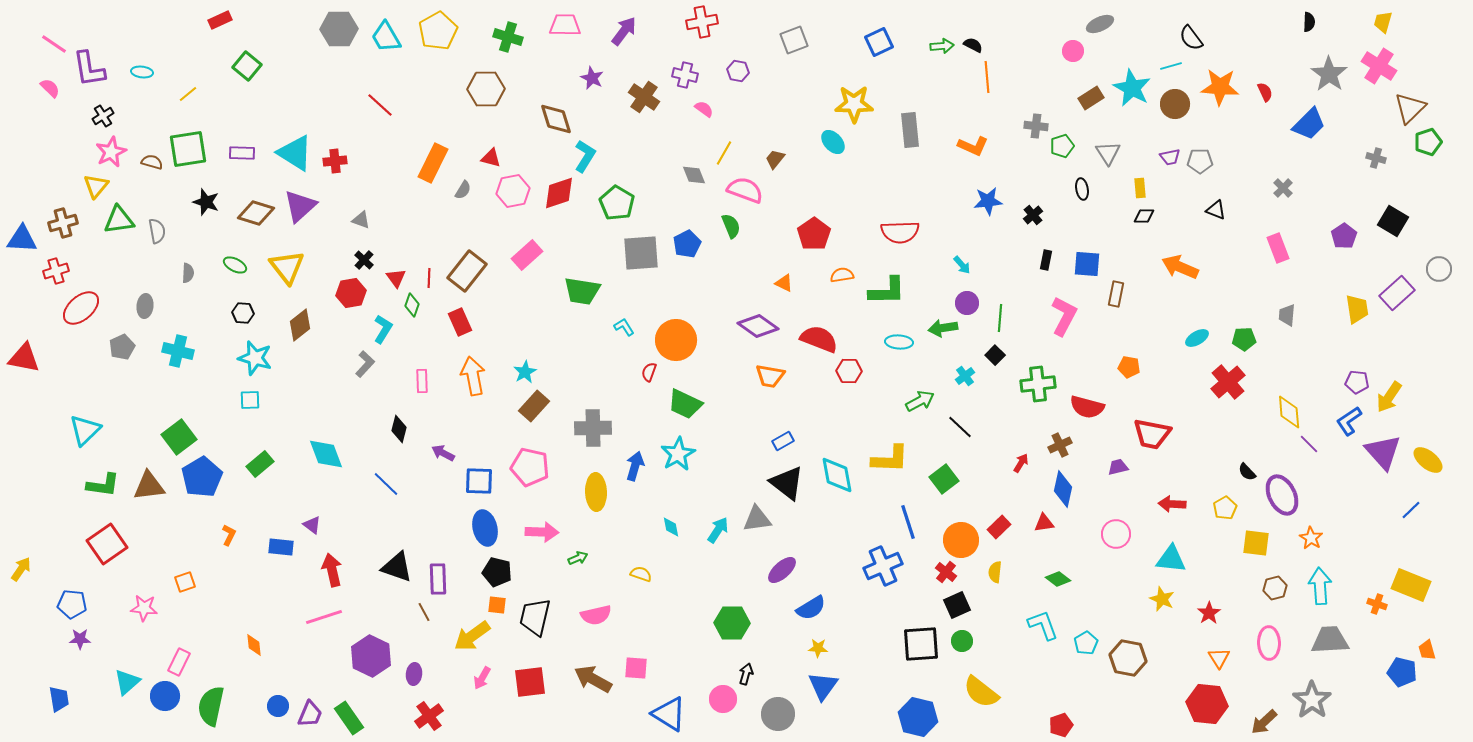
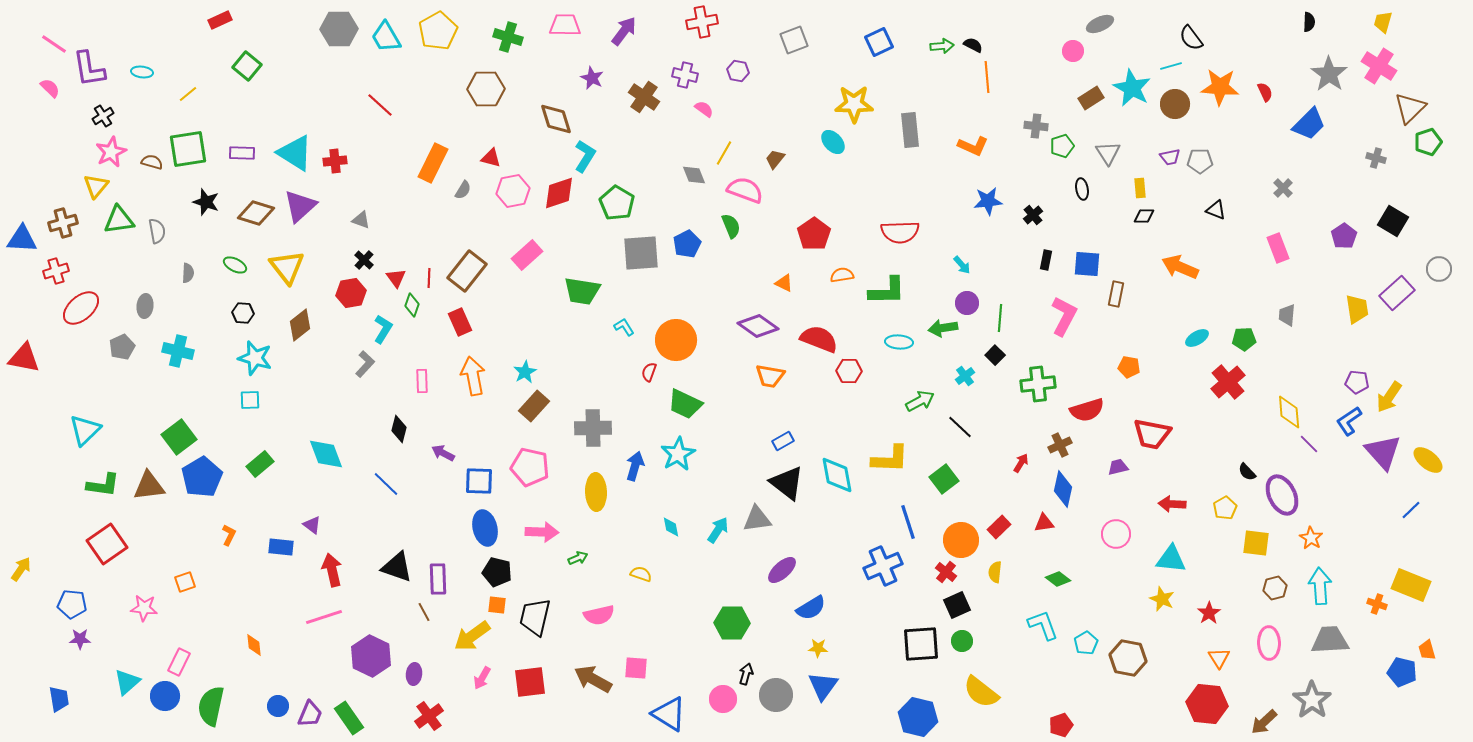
red semicircle at (1087, 407): moved 3 px down; rotated 32 degrees counterclockwise
pink semicircle at (596, 615): moved 3 px right
gray circle at (778, 714): moved 2 px left, 19 px up
